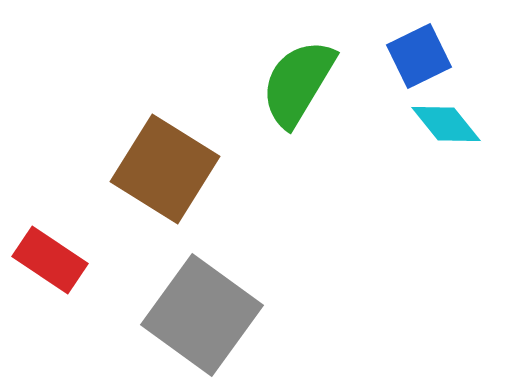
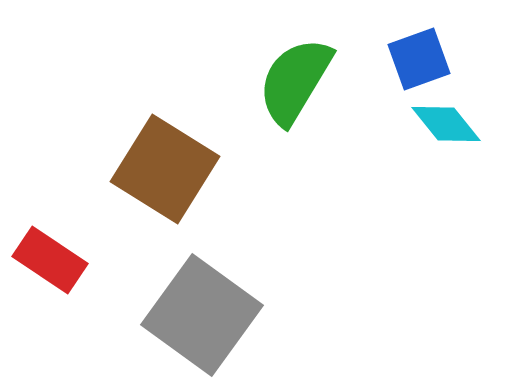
blue square: moved 3 px down; rotated 6 degrees clockwise
green semicircle: moved 3 px left, 2 px up
